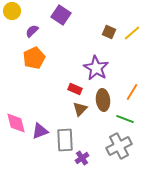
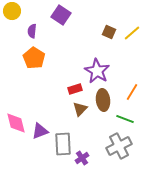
purple semicircle: rotated 40 degrees counterclockwise
orange pentagon: rotated 15 degrees counterclockwise
purple star: moved 1 px right, 3 px down
red rectangle: rotated 40 degrees counterclockwise
gray rectangle: moved 2 px left, 4 px down
